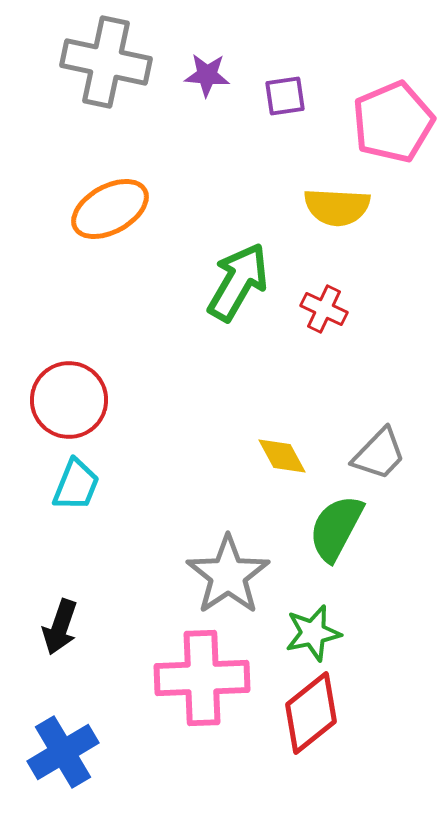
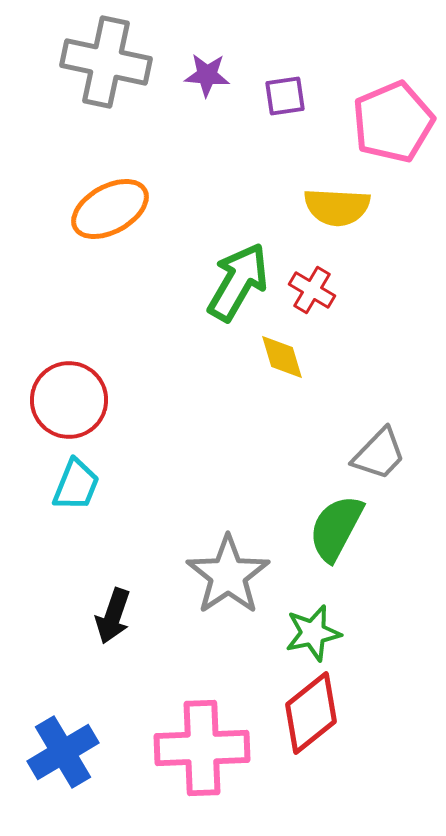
red cross: moved 12 px left, 19 px up; rotated 6 degrees clockwise
yellow diamond: moved 99 px up; rotated 12 degrees clockwise
black arrow: moved 53 px right, 11 px up
pink cross: moved 70 px down
